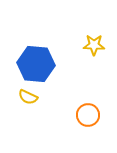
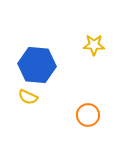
blue hexagon: moved 1 px right, 1 px down
